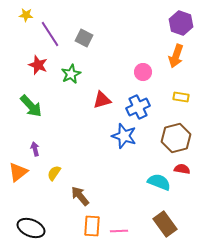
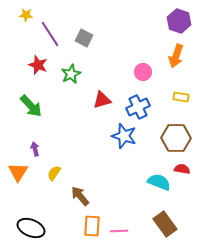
purple hexagon: moved 2 px left, 2 px up
brown hexagon: rotated 16 degrees clockwise
orange triangle: rotated 20 degrees counterclockwise
